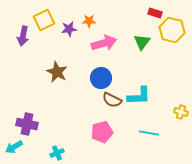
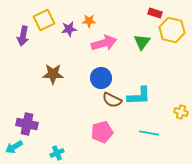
brown star: moved 4 px left, 2 px down; rotated 25 degrees counterclockwise
